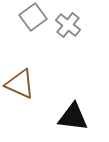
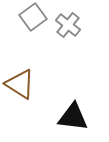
brown triangle: rotated 8 degrees clockwise
